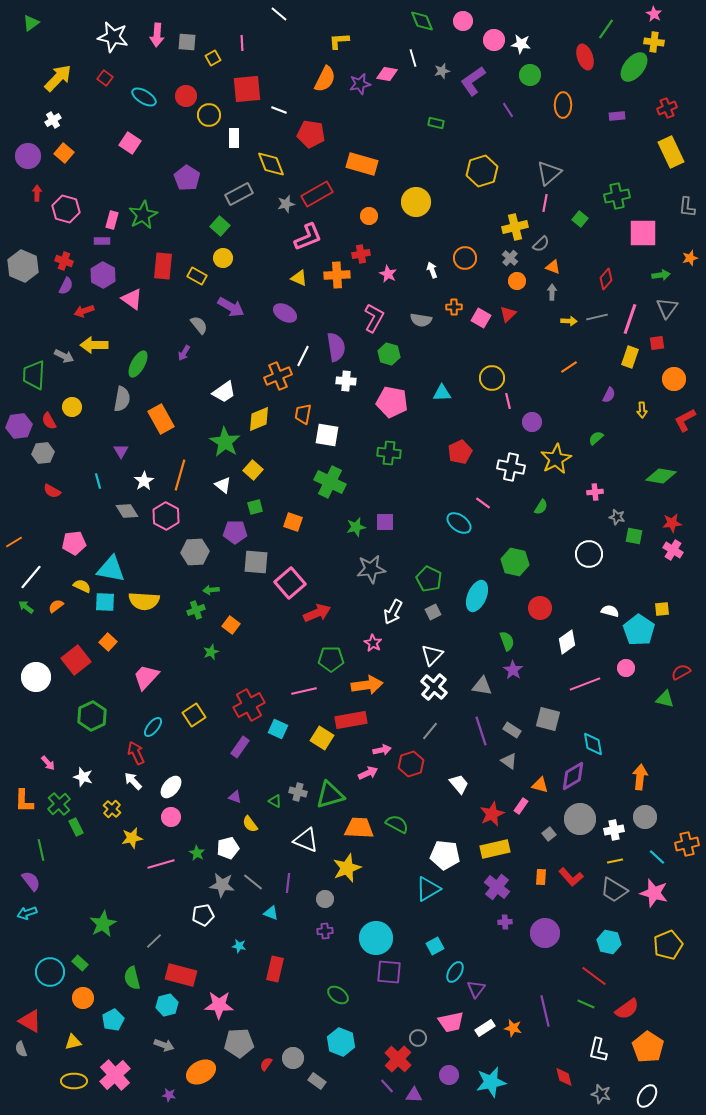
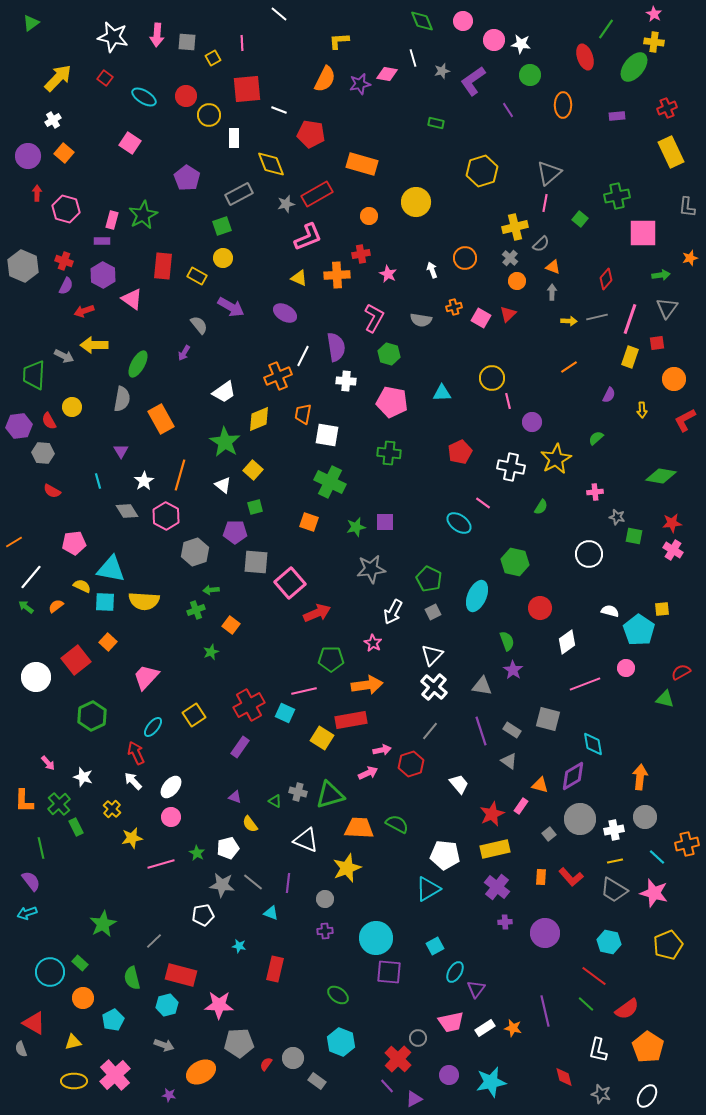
green square at (220, 226): moved 2 px right; rotated 30 degrees clockwise
orange cross at (454, 307): rotated 14 degrees counterclockwise
gray hexagon at (43, 453): rotated 10 degrees clockwise
orange square at (293, 522): moved 16 px right
gray hexagon at (195, 552): rotated 16 degrees counterclockwise
cyan square at (278, 729): moved 7 px right, 16 px up
green line at (41, 850): moved 2 px up
green line at (586, 1004): rotated 18 degrees clockwise
red triangle at (30, 1021): moved 4 px right, 2 px down
purple triangle at (414, 1095): moved 4 px down; rotated 30 degrees counterclockwise
